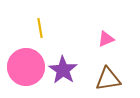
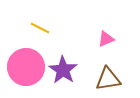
yellow line: rotated 54 degrees counterclockwise
